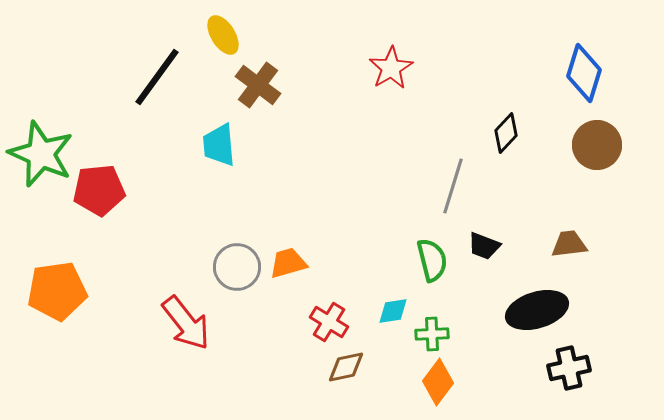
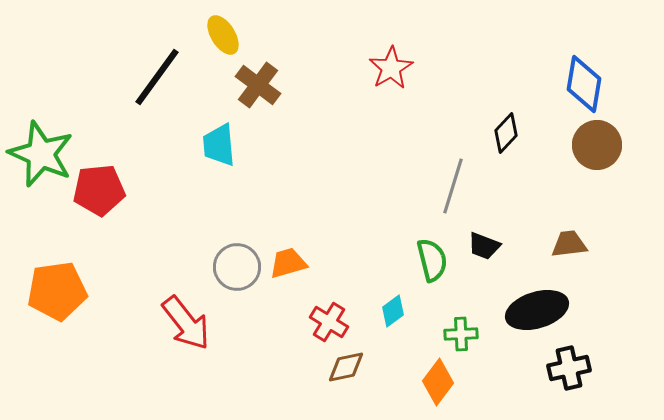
blue diamond: moved 11 px down; rotated 8 degrees counterclockwise
cyan diamond: rotated 28 degrees counterclockwise
green cross: moved 29 px right
